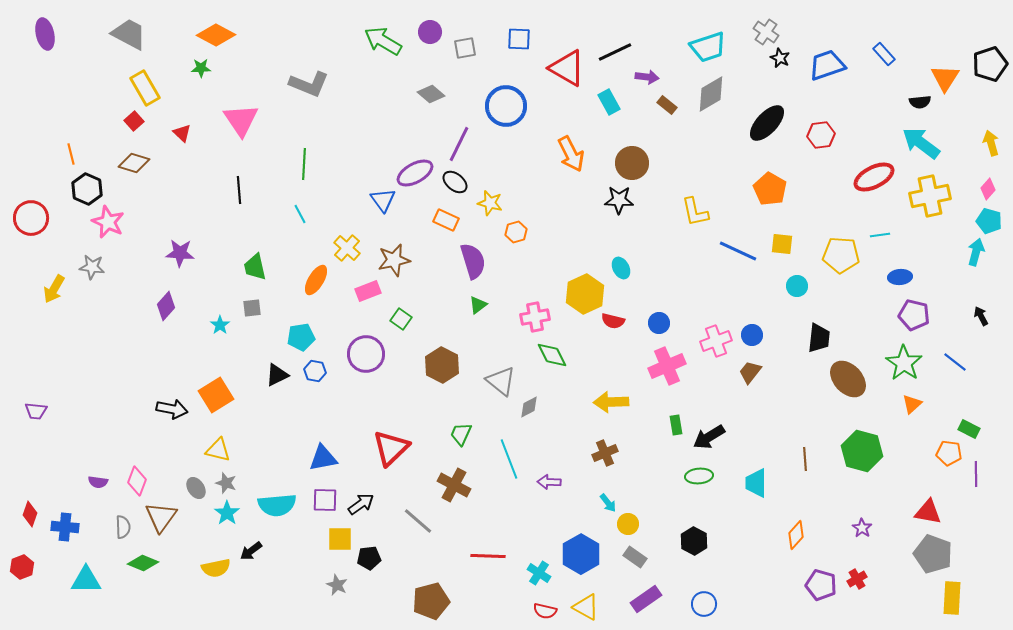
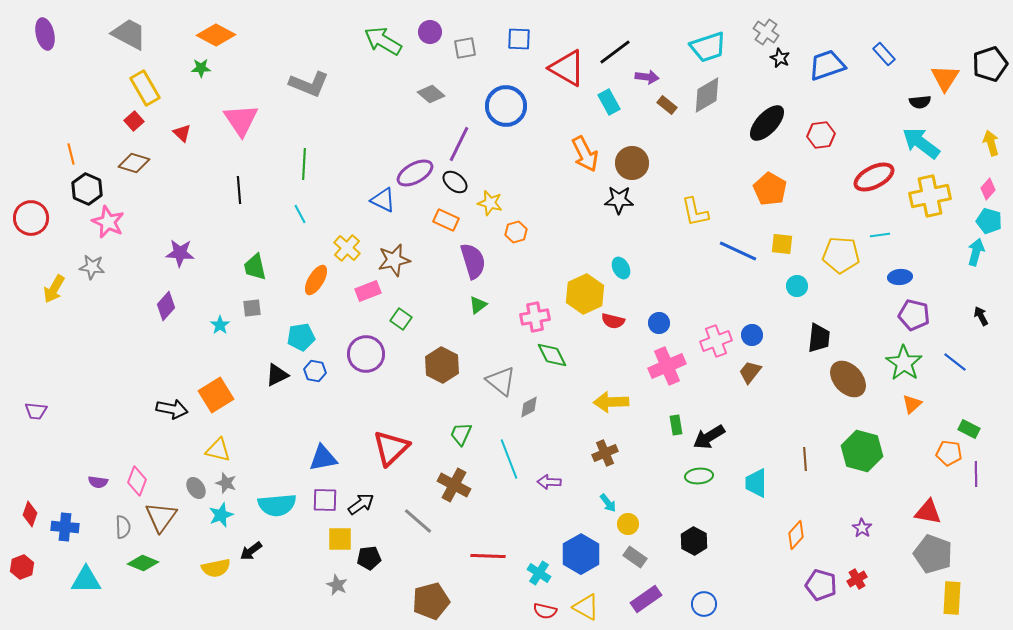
black line at (615, 52): rotated 12 degrees counterclockwise
gray diamond at (711, 94): moved 4 px left, 1 px down
orange arrow at (571, 154): moved 14 px right
blue triangle at (383, 200): rotated 28 degrees counterclockwise
cyan star at (227, 513): moved 6 px left, 2 px down; rotated 15 degrees clockwise
